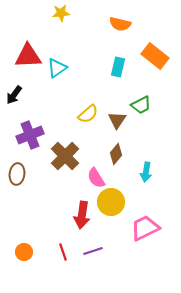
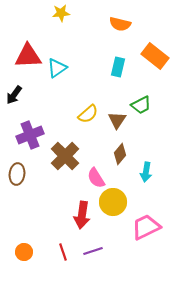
brown diamond: moved 4 px right
yellow circle: moved 2 px right
pink trapezoid: moved 1 px right, 1 px up
